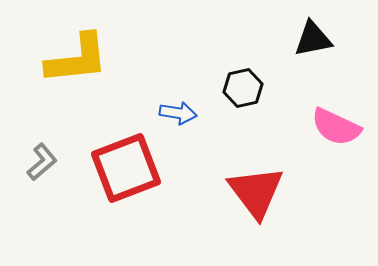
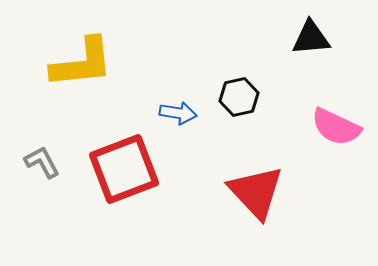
black triangle: moved 2 px left, 1 px up; rotated 6 degrees clockwise
yellow L-shape: moved 5 px right, 4 px down
black hexagon: moved 4 px left, 9 px down
gray L-shape: rotated 78 degrees counterclockwise
red square: moved 2 px left, 1 px down
red triangle: rotated 6 degrees counterclockwise
